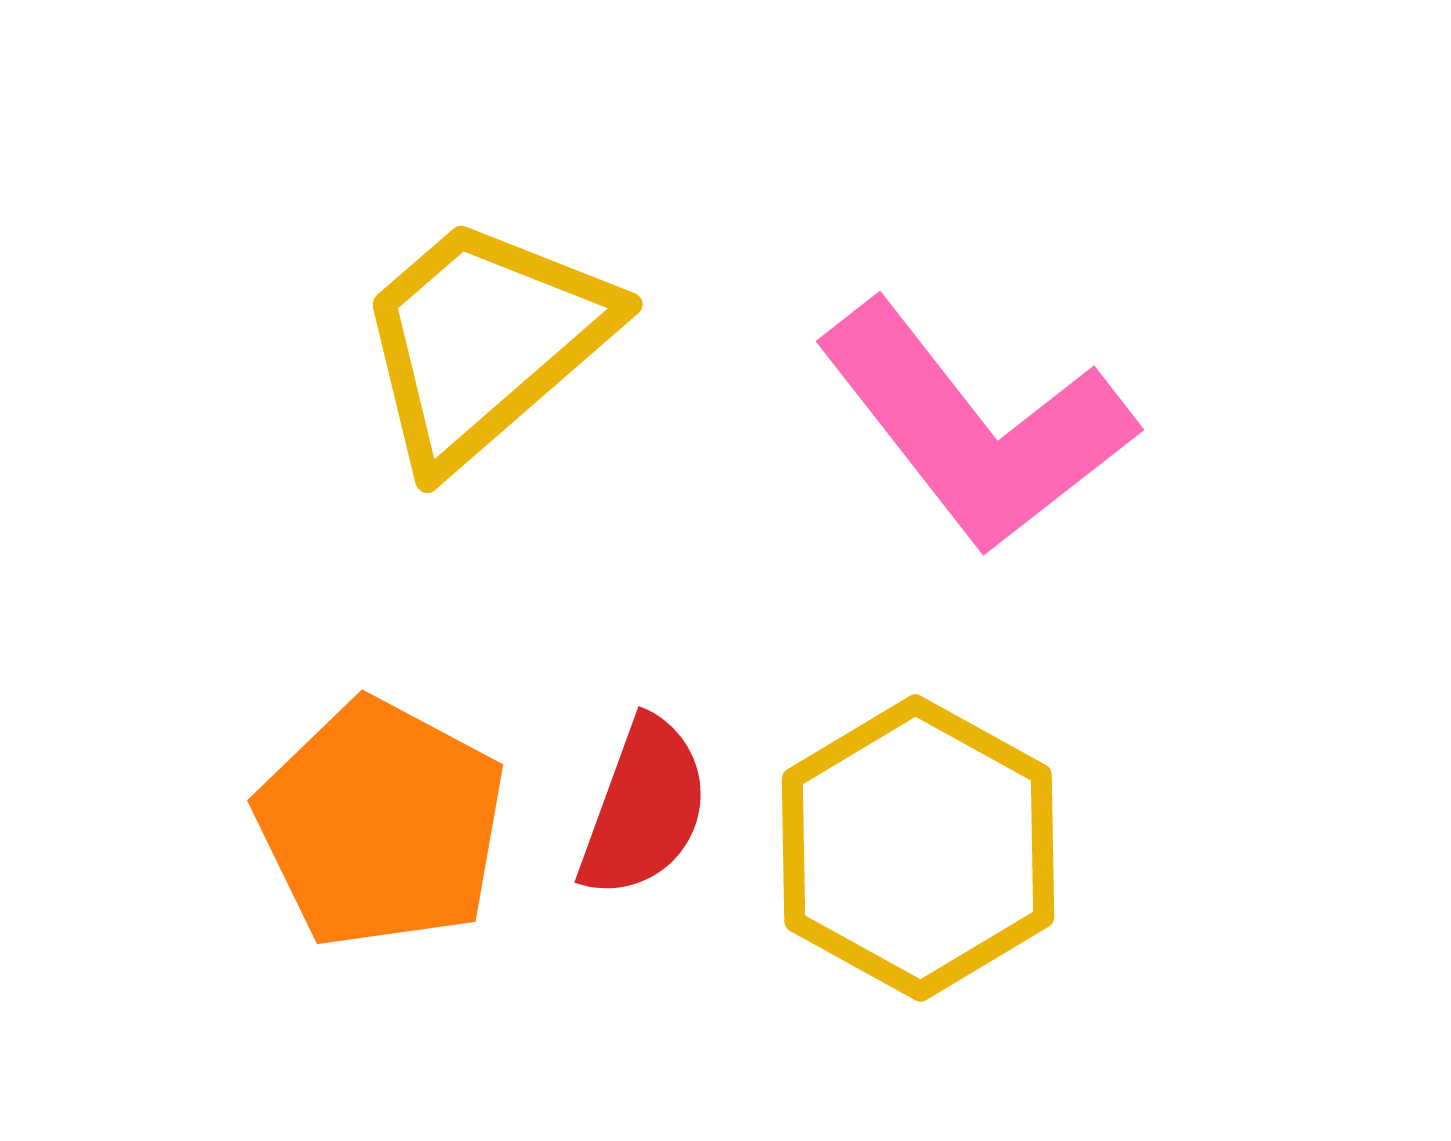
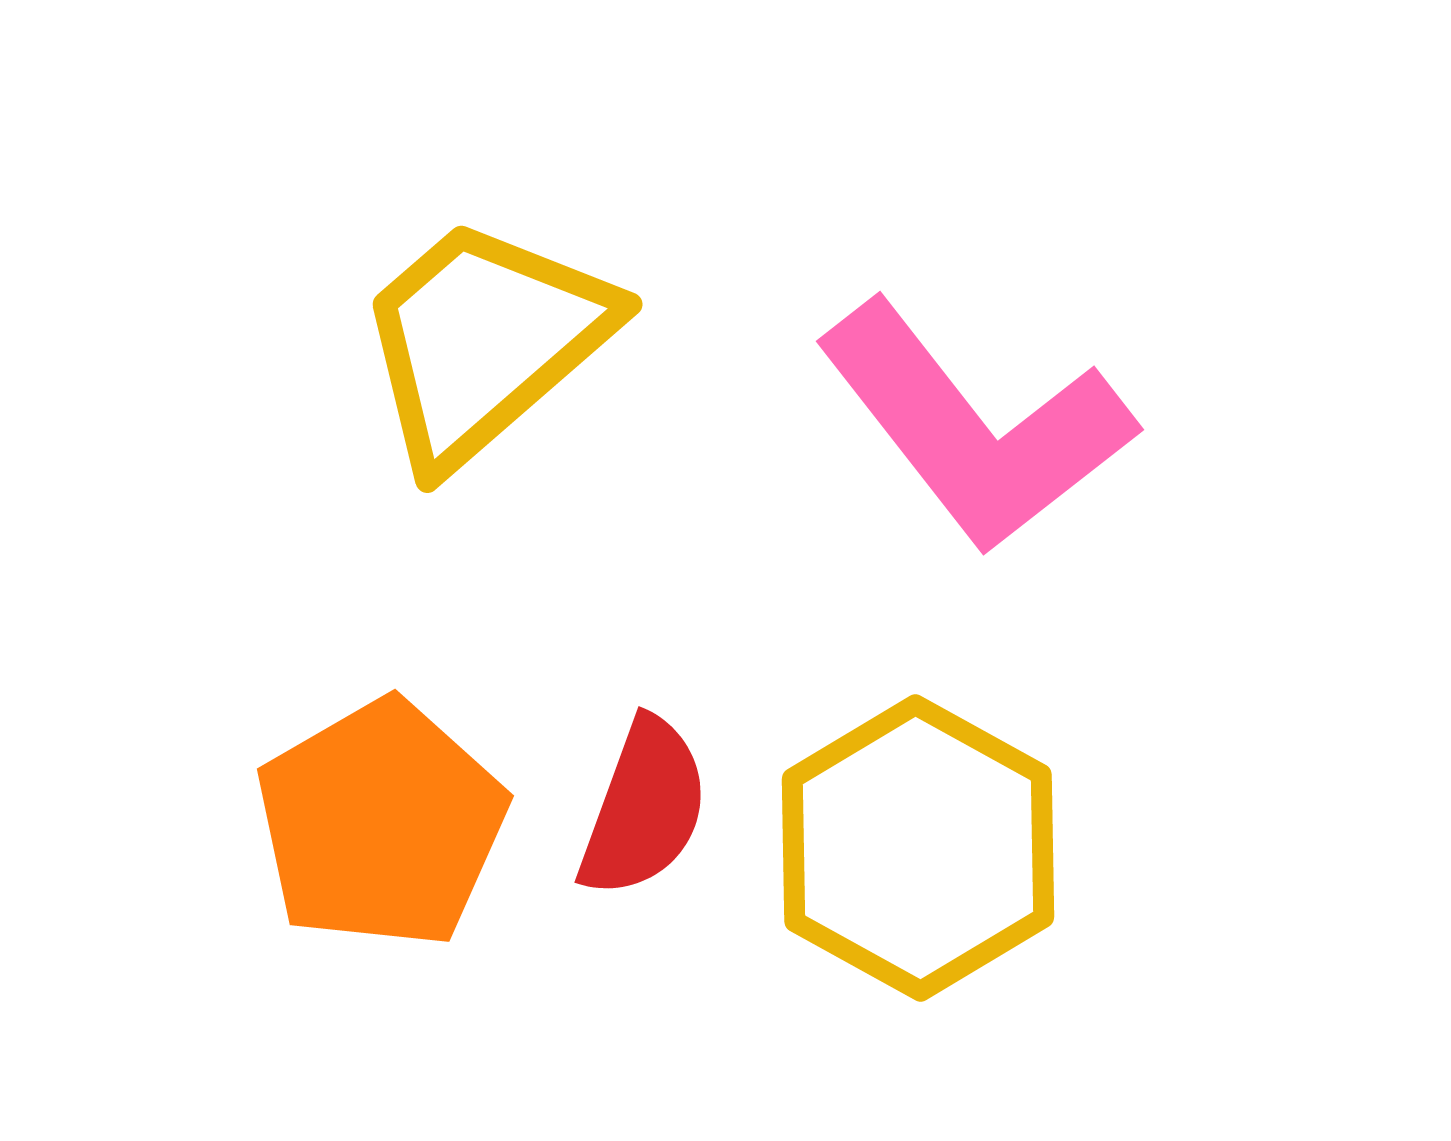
orange pentagon: rotated 14 degrees clockwise
